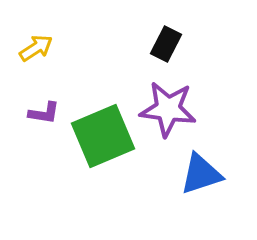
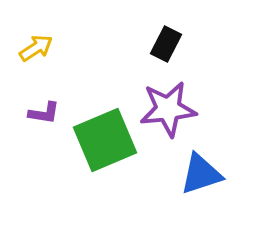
purple star: rotated 14 degrees counterclockwise
green square: moved 2 px right, 4 px down
